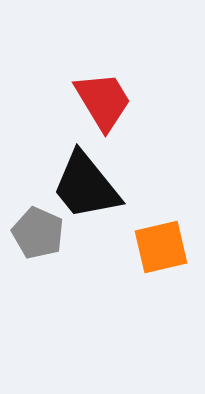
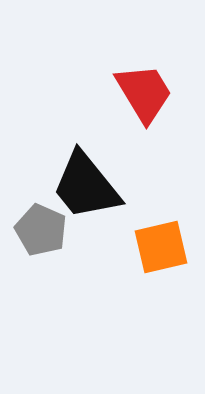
red trapezoid: moved 41 px right, 8 px up
gray pentagon: moved 3 px right, 3 px up
